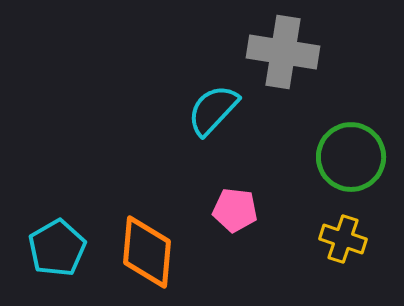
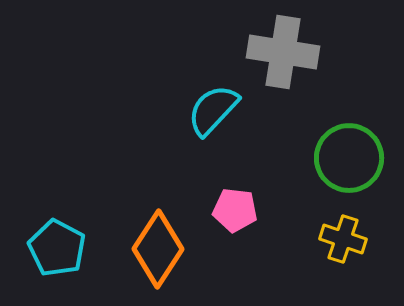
green circle: moved 2 px left, 1 px down
cyan pentagon: rotated 14 degrees counterclockwise
orange diamond: moved 11 px right, 3 px up; rotated 28 degrees clockwise
